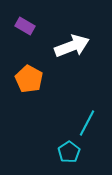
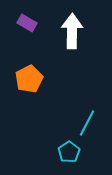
purple rectangle: moved 2 px right, 3 px up
white arrow: moved 15 px up; rotated 68 degrees counterclockwise
orange pentagon: rotated 16 degrees clockwise
